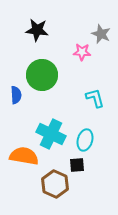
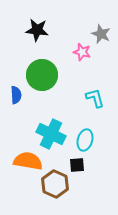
pink star: rotated 12 degrees clockwise
orange semicircle: moved 4 px right, 5 px down
